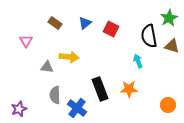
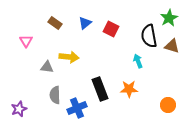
blue cross: rotated 30 degrees clockwise
